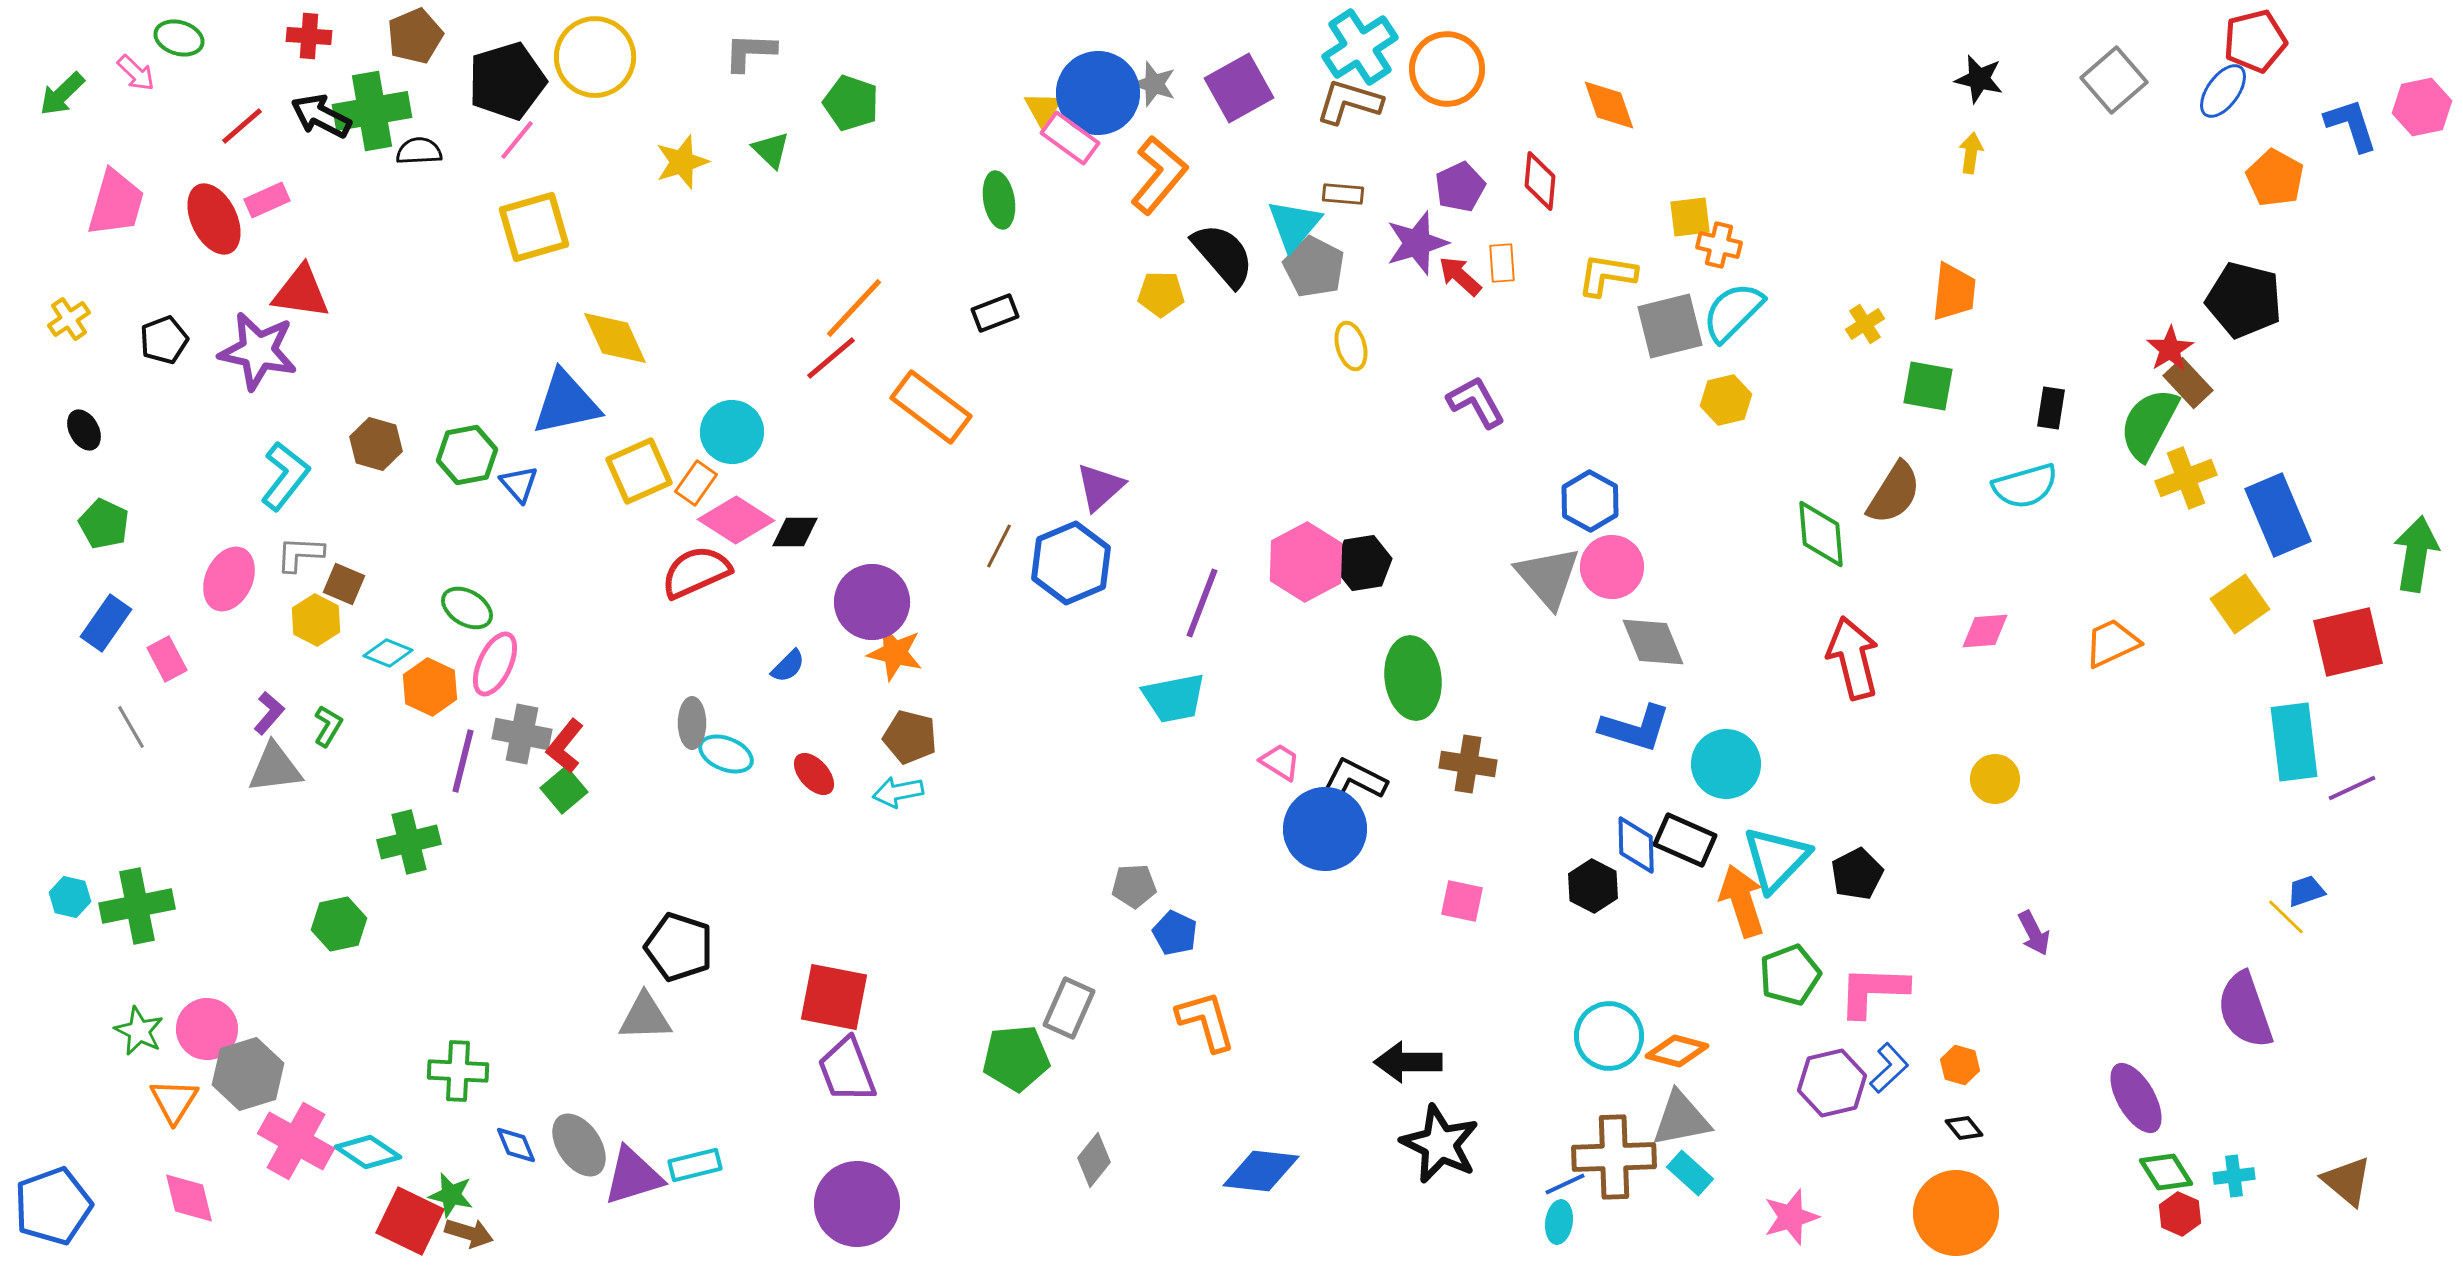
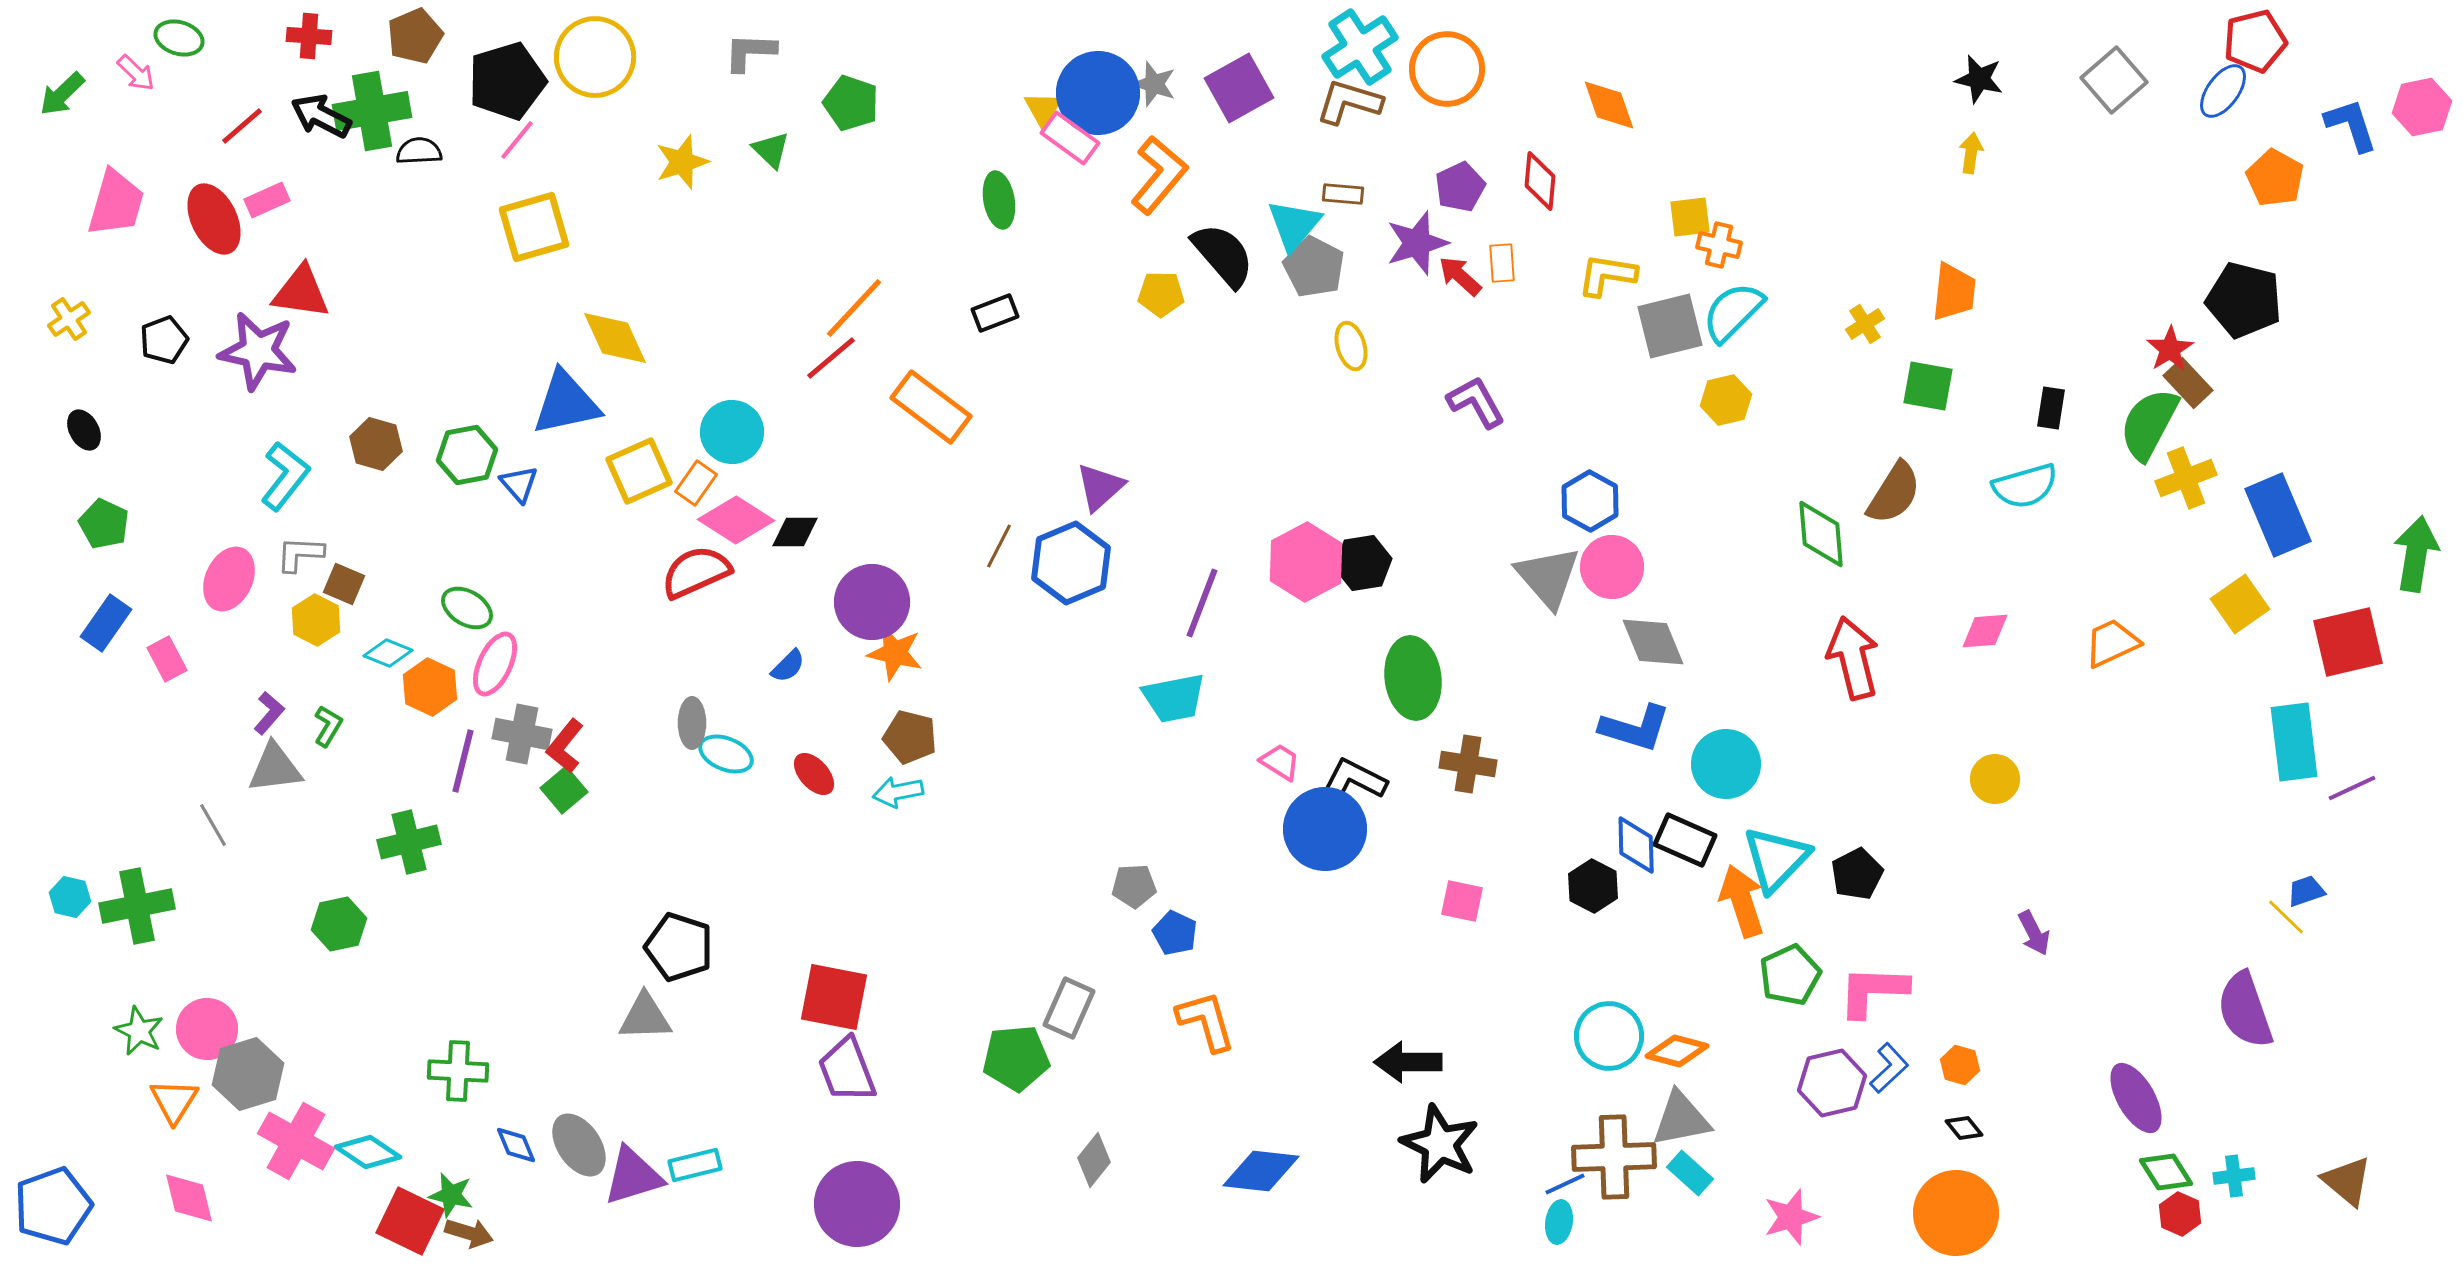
gray line at (131, 727): moved 82 px right, 98 px down
green pentagon at (1790, 975): rotated 4 degrees counterclockwise
